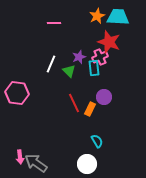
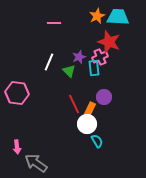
white line: moved 2 px left, 2 px up
red line: moved 1 px down
pink arrow: moved 3 px left, 10 px up
white circle: moved 40 px up
